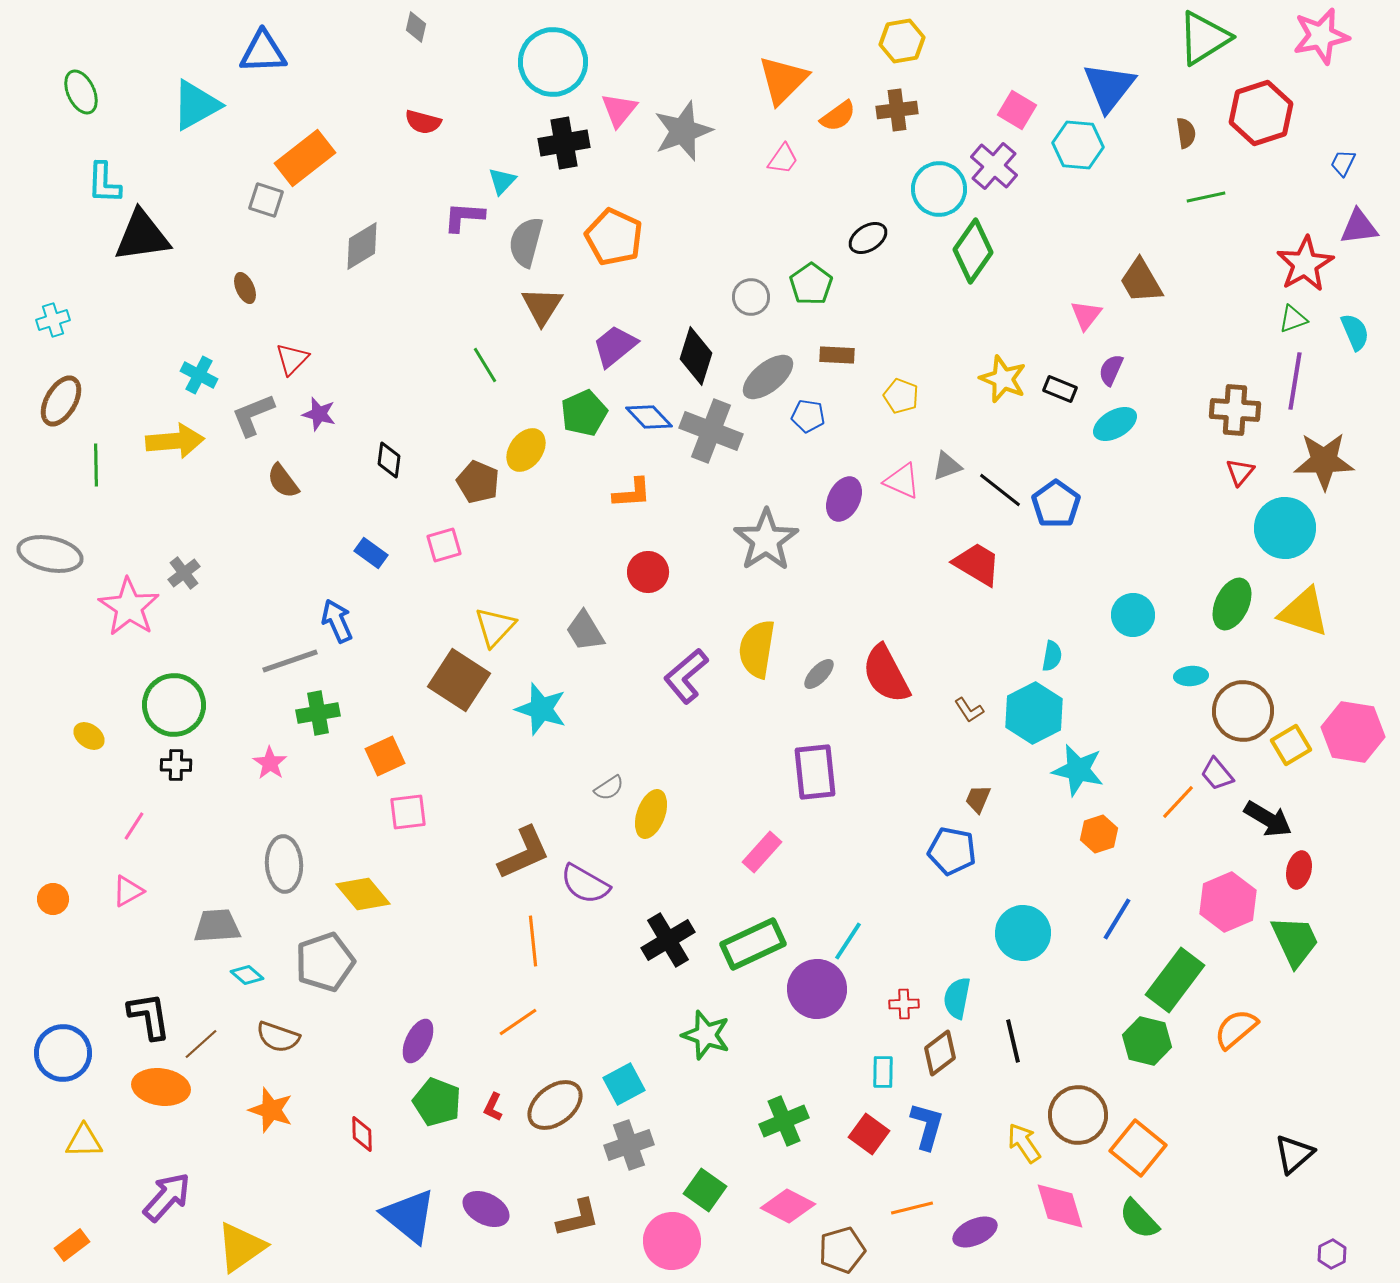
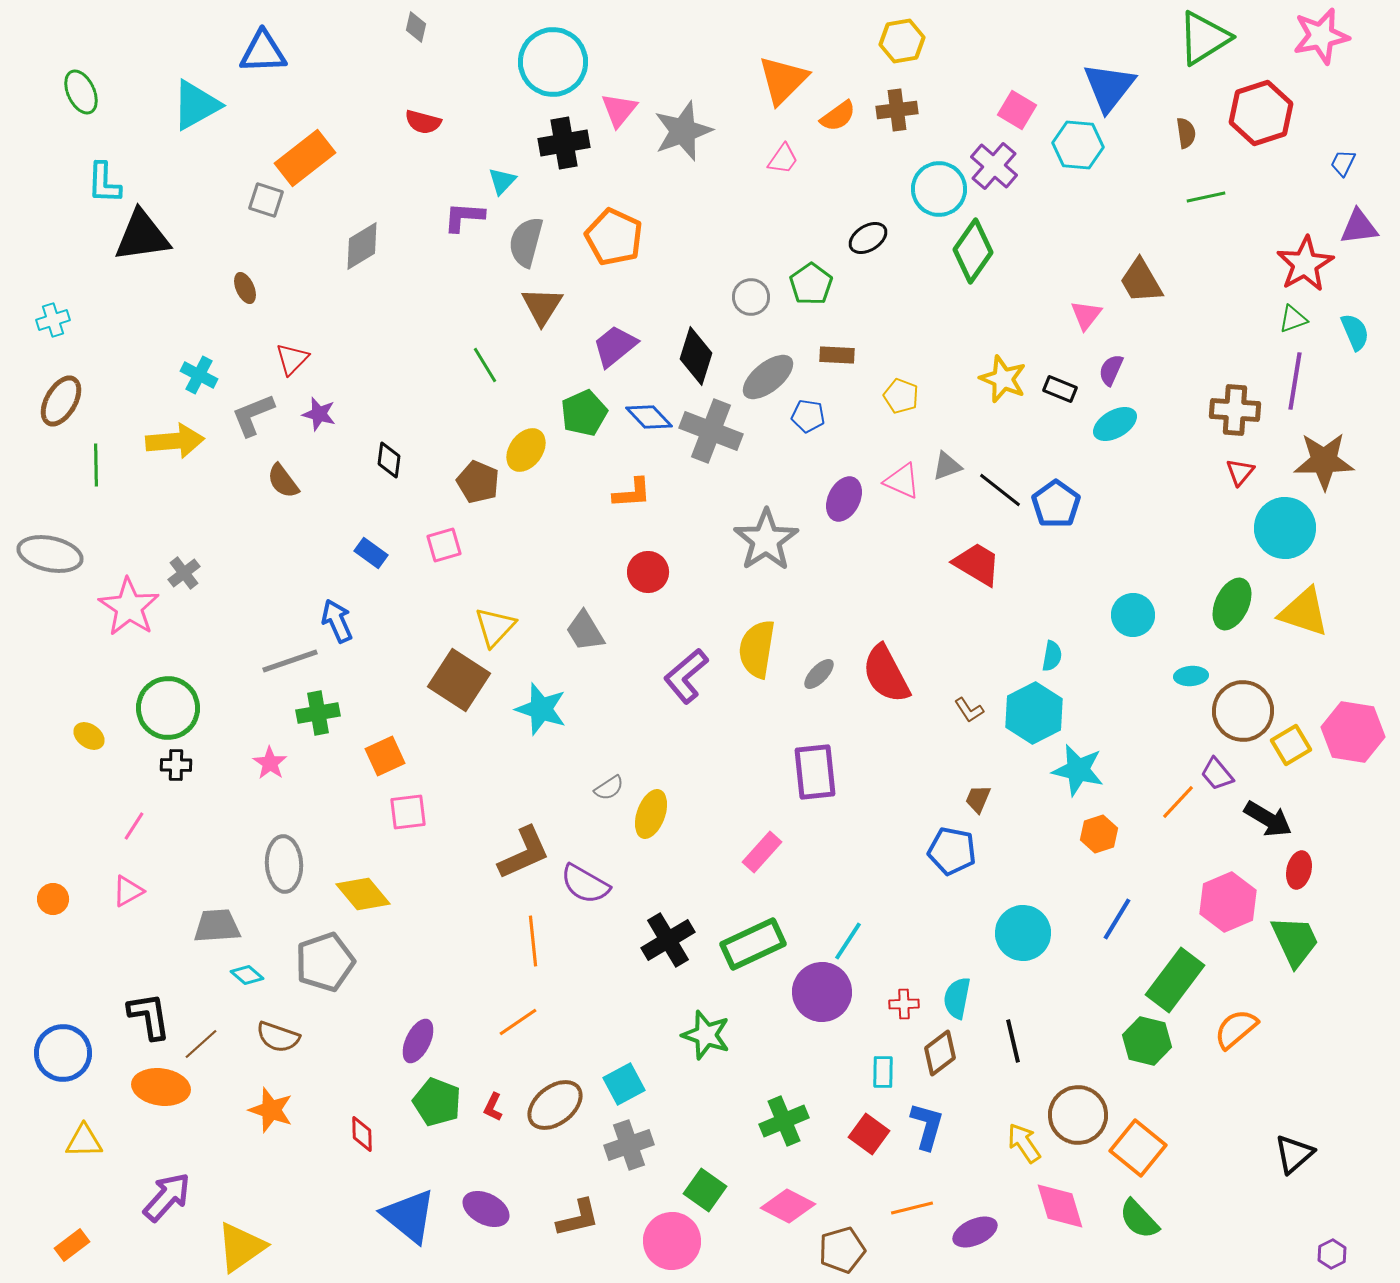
green circle at (174, 705): moved 6 px left, 3 px down
purple circle at (817, 989): moved 5 px right, 3 px down
